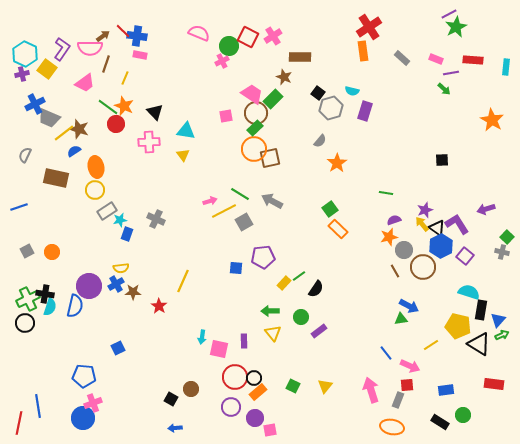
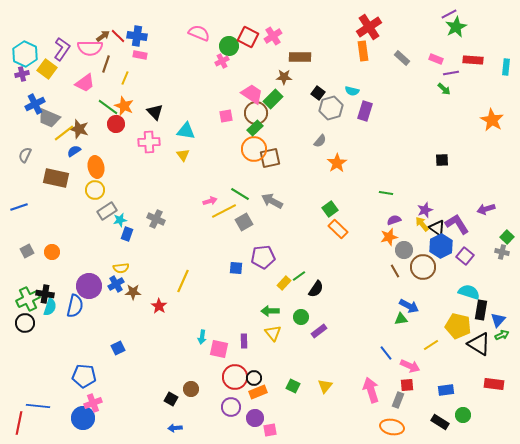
red line at (123, 31): moved 5 px left, 5 px down
brown star at (284, 77): rotated 21 degrees counterclockwise
orange rectangle at (258, 392): rotated 18 degrees clockwise
blue line at (38, 406): rotated 75 degrees counterclockwise
